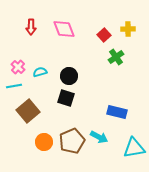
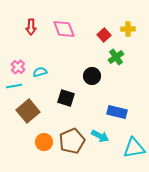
black circle: moved 23 px right
cyan arrow: moved 1 px right, 1 px up
